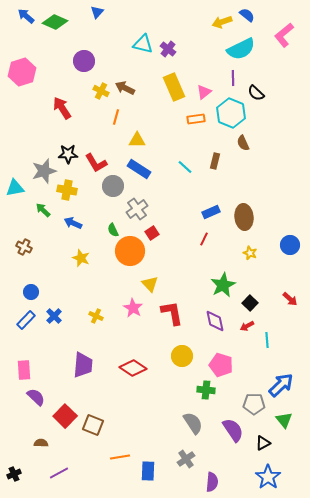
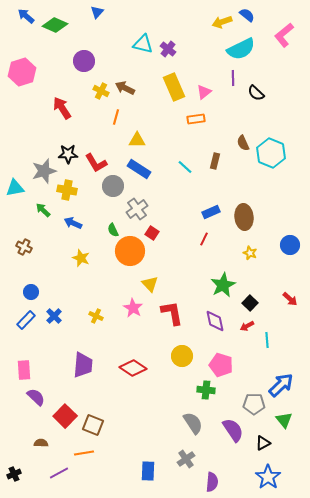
green diamond at (55, 22): moved 3 px down
cyan hexagon at (231, 113): moved 40 px right, 40 px down
red square at (152, 233): rotated 24 degrees counterclockwise
orange line at (120, 457): moved 36 px left, 4 px up
